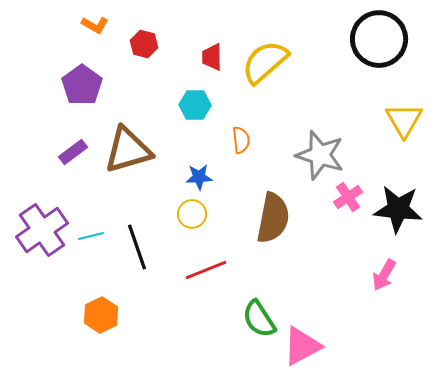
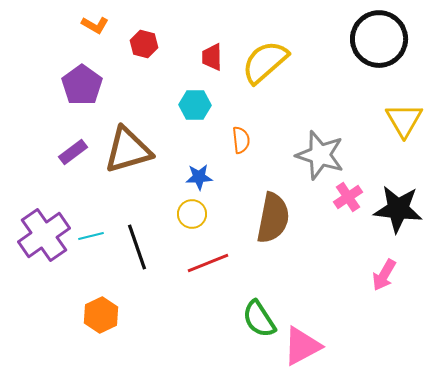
purple cross: moved 2 px right, 5 px down
red line: moved 2 px right, 7 px up
